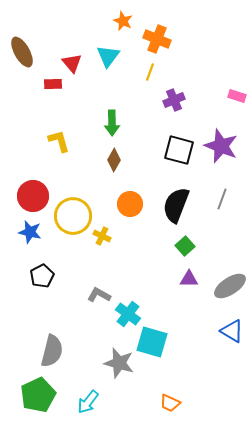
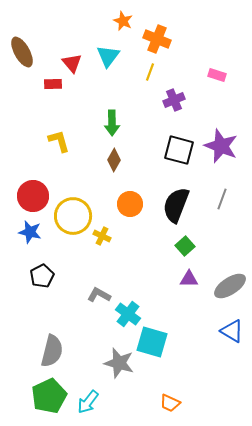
pink rectangle: moved 20 px left, 21 px up
green pentagon: moved 11 px right, 1 px down
